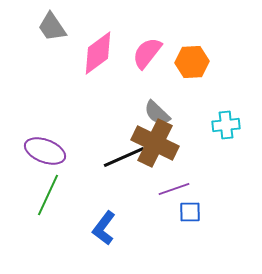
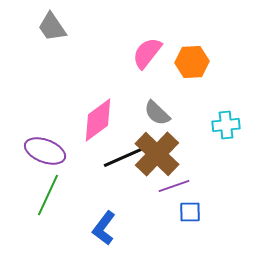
pink diamond: moved 67 px down
brown cross: moved 2 px right, 11 px down; rotated 18 degrees clockwise
purple line: moved 3 px up
